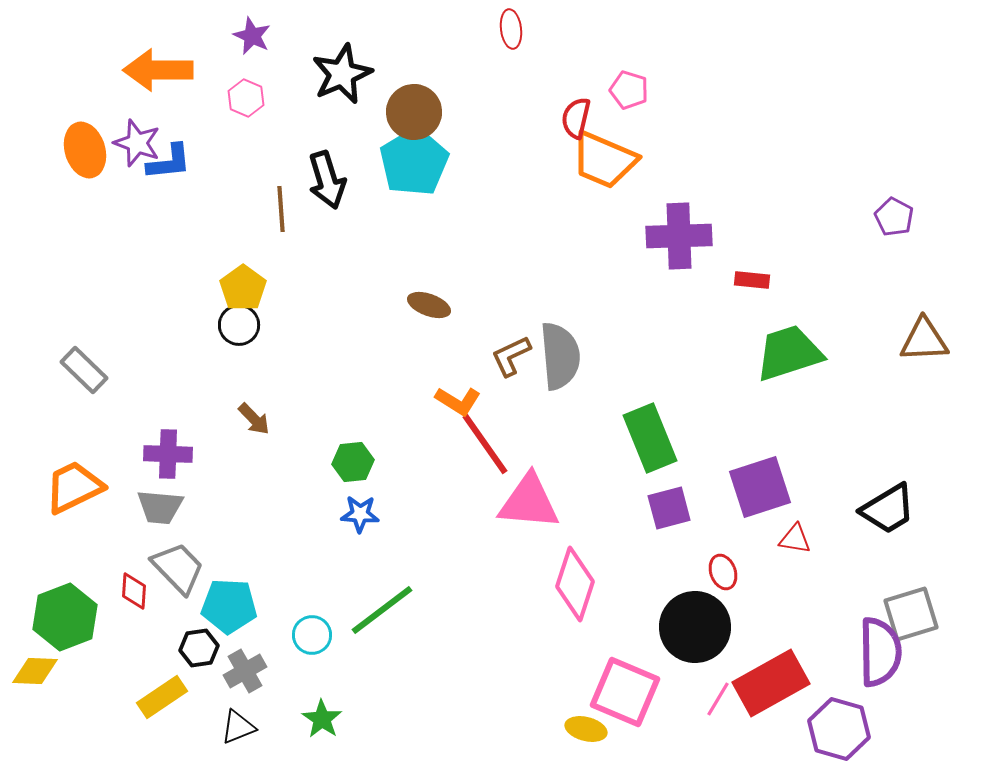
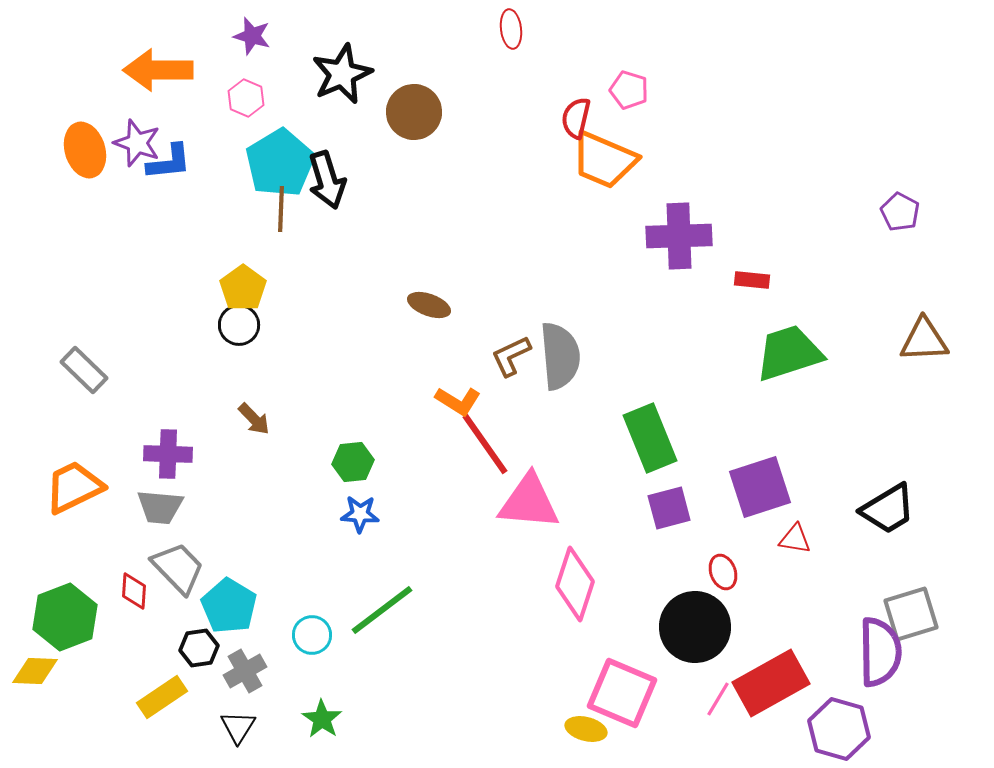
purple star at (252, 36): rotated 9 degrees counterclockwise
cyan pentagon at (414, 162): moved 134 px left, 1 px down
brown line at (281, 209): rotated 6 degrees clockwise
purple pentagon at (894, 217): moved 6 px right, 5 px up
cyan pentagon at (229, 606): rotated 28 degrees clockwise
pink square at (625, 692): moved 3 px left, 1 px down
black triangle at (238, 727): rotated 36 degrees counterclockwise
